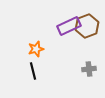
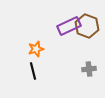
brown hexagon: rotated 20 degrees counterclockwise
